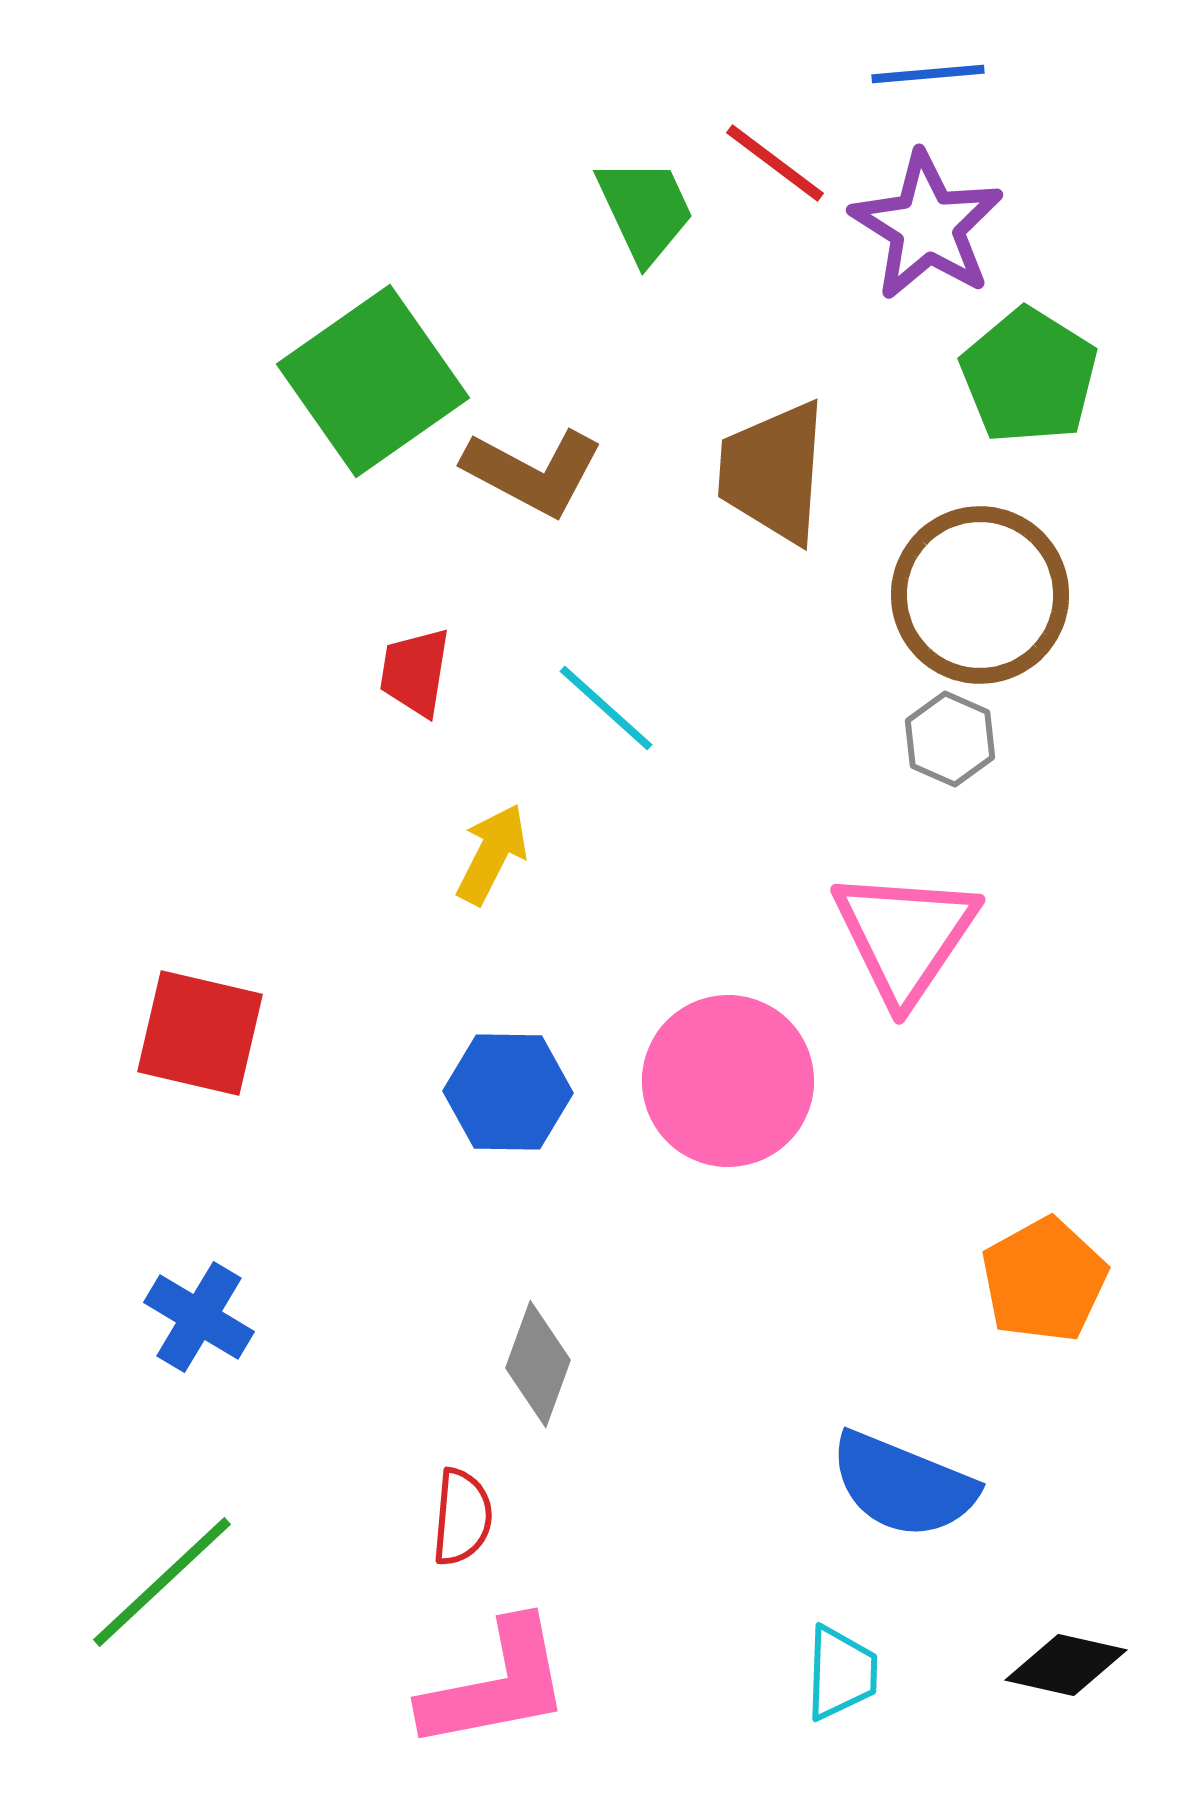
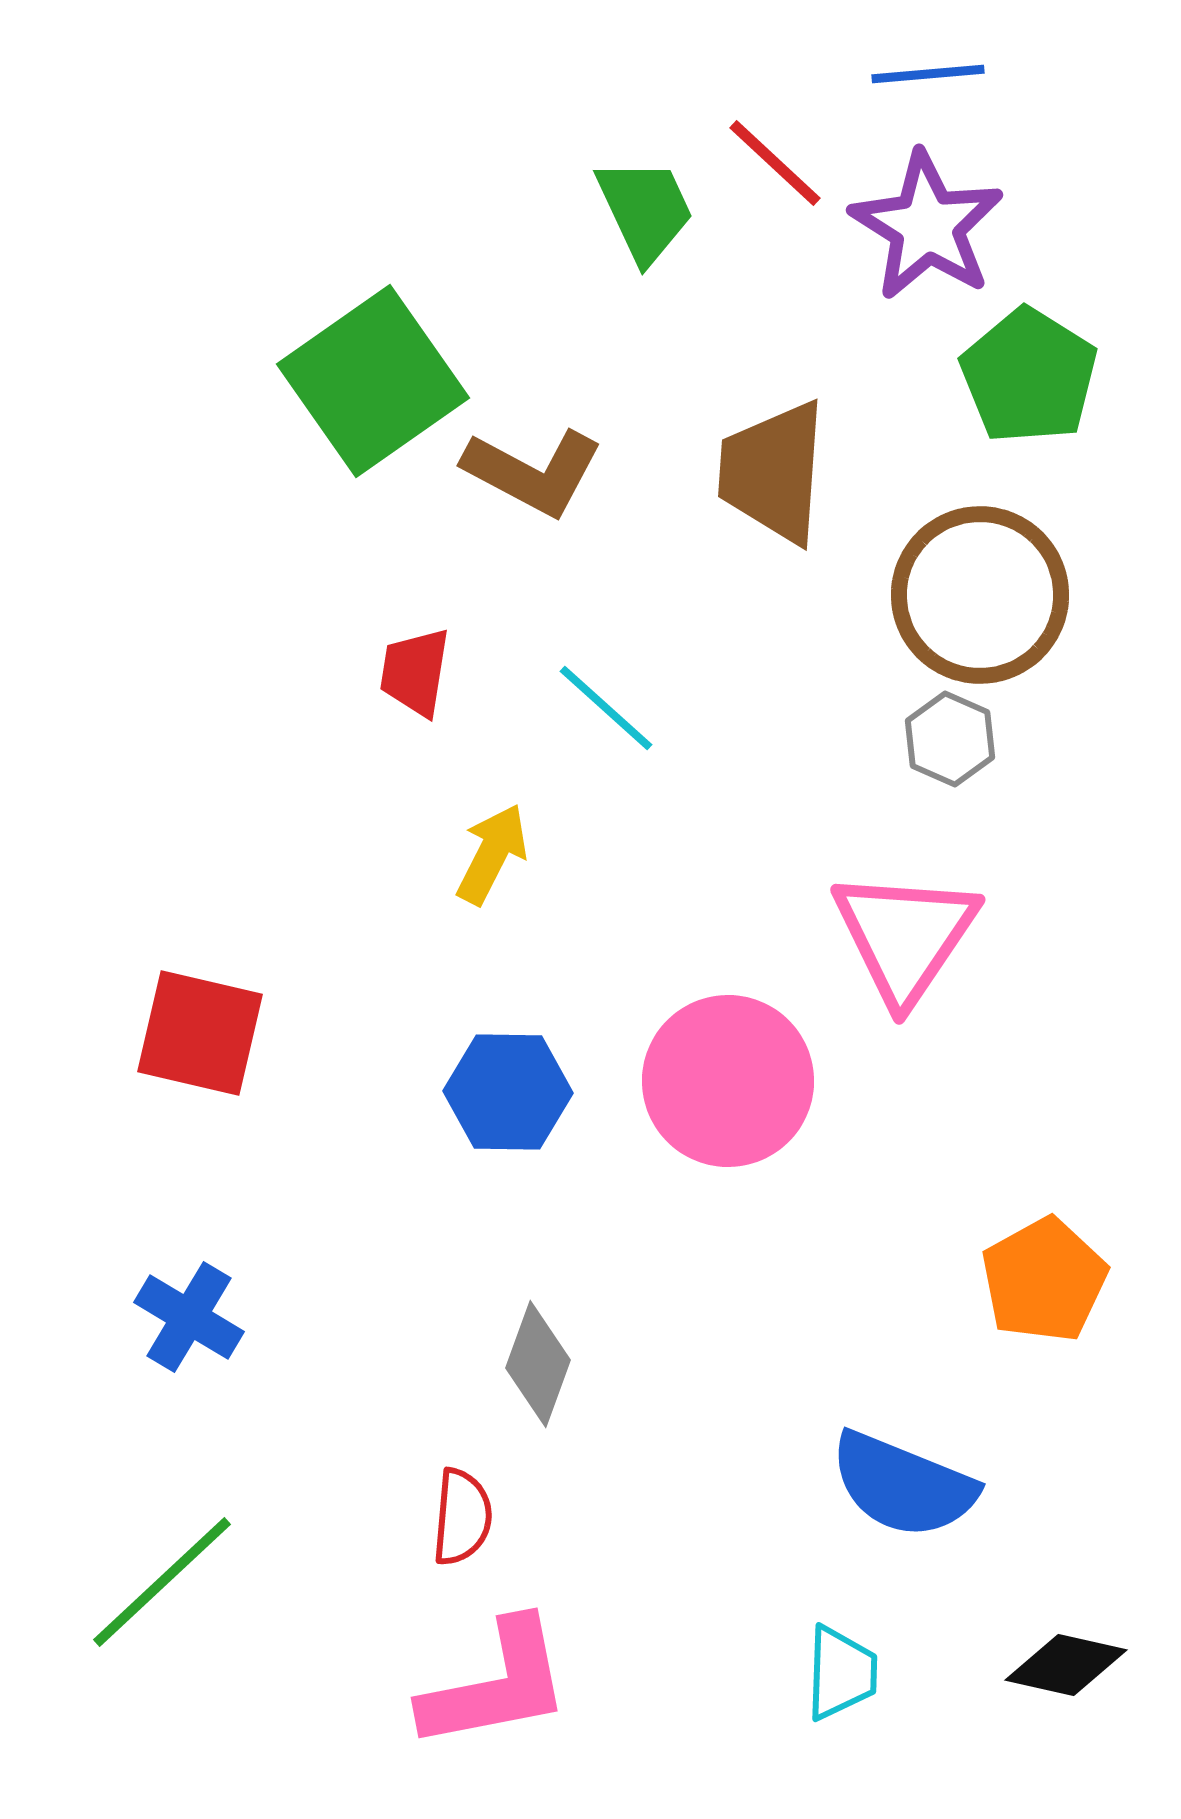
red line: rotated 6 degrees clockwise
blue cross: moved 10 px left
